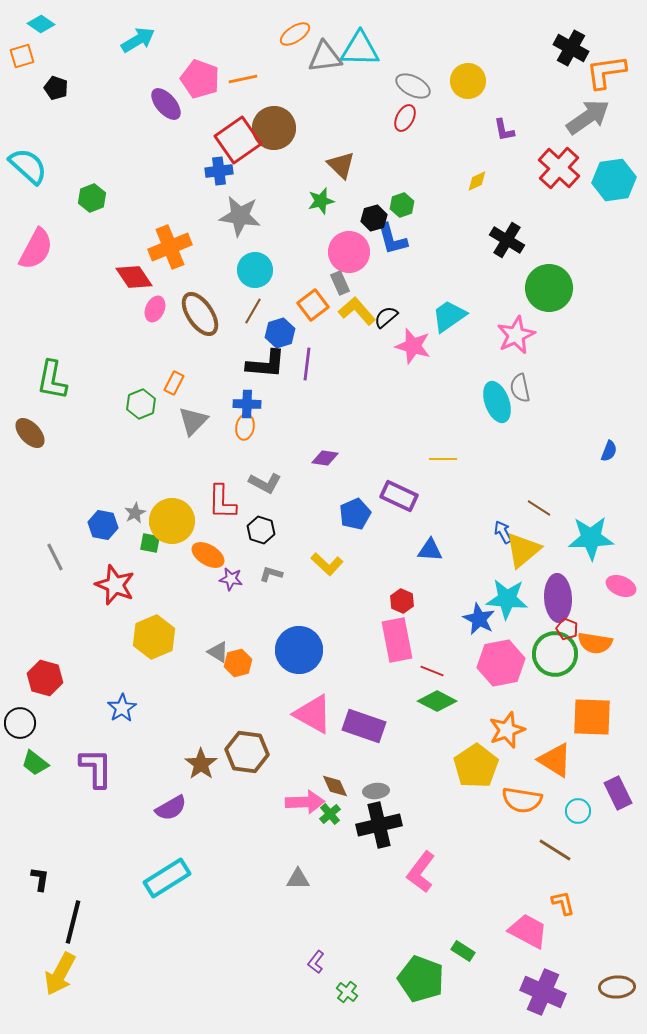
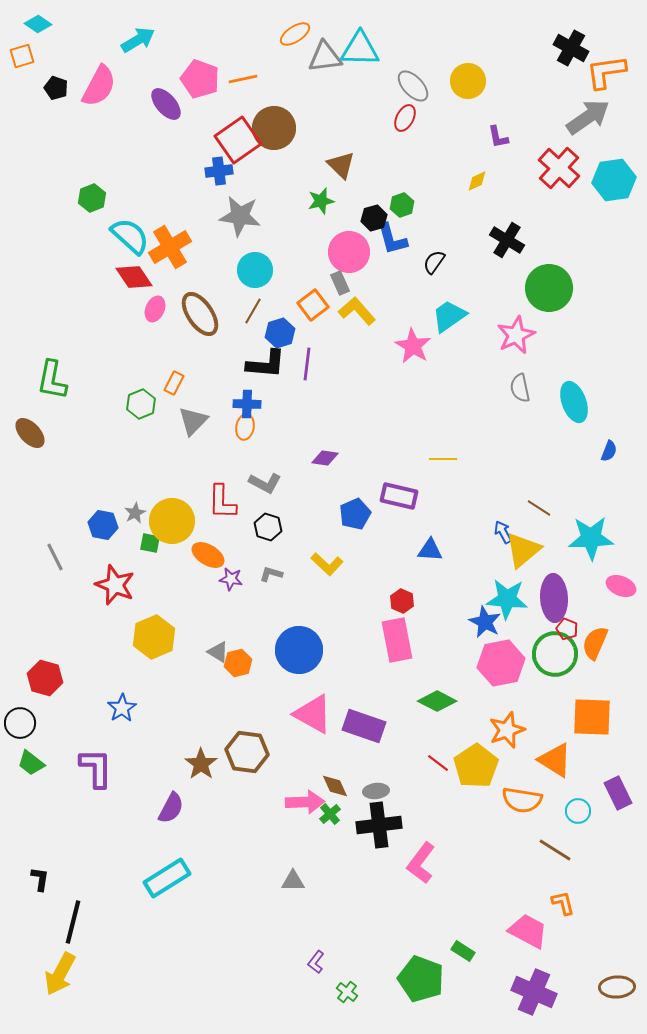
cyan diamond at (41, 24): moved 3 px left
gray ellipse at (413, 86): rotated 20 degrees clockwise
purple L-shape at (504, 130): moved 6 px left, 7 px down
cyan semicircle at (28, 166): moved 102 px right, 70 px down
orange cross at (170, 247): rotated 9 degrees counterclockwise
pink semicircle at (36, 249): moved 63 px right, 163 px up
black semicircle at (386, 317): moved 48 px right, 55 px up; rotated 15 degrees counterclockwise
pink star at (413, 346): rotated 15 degrees clockwise
cyan ellipse at (497, 402): moved 77 px right
purple rectangle at (399, 496): rotated 12 degrees counterclockwise
black hexagon at (261, 530): moved 7 px right, 3 px up
purple ellipse at (558, 598): moved 4 px left
blue star at (479, 619): moved 6 px right, 3 px down
orange semicircle at (595, 643): rotated 104 degrees clockwise
red line at (432, 671): moved 6 px right, 92 px down; rotated 15 degrees clockwise
green trapezoid at (35, 763): moved 4 px left
purple semicircle at (171, 808): rotated 32 degrees counterclockwise
black cross at (379, 825): rotated 6 degrees clockwise
pink L-shape at (421, 872): moved 9 px up
gray triangle at (298, 879): moved 5 px left, 2 px down
purple cross at (543, 992): moved 9 px left
